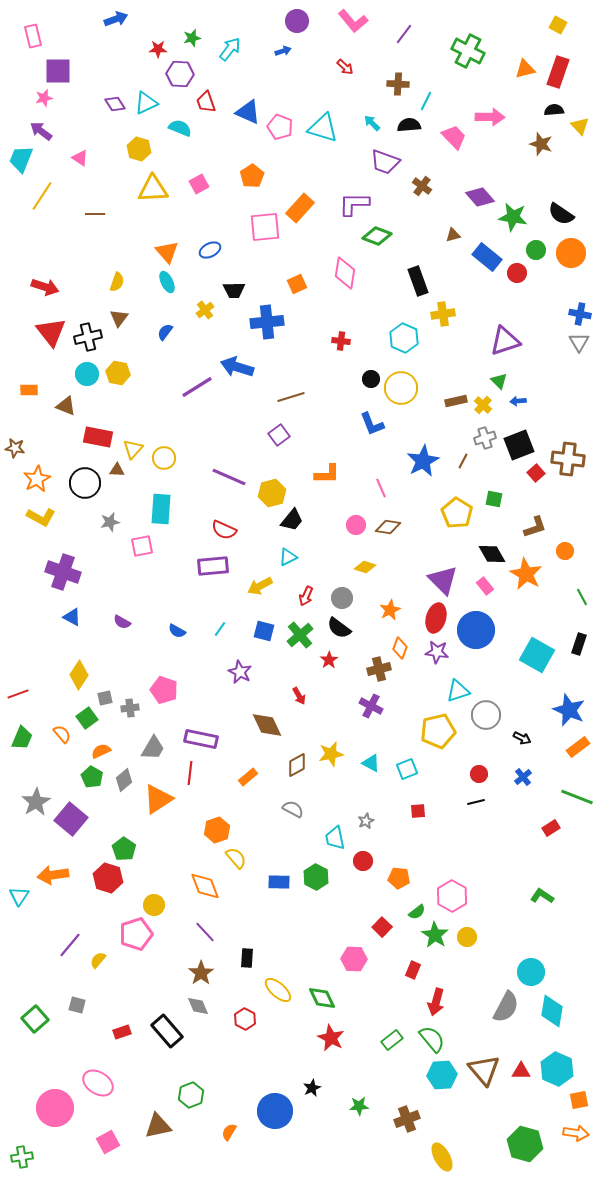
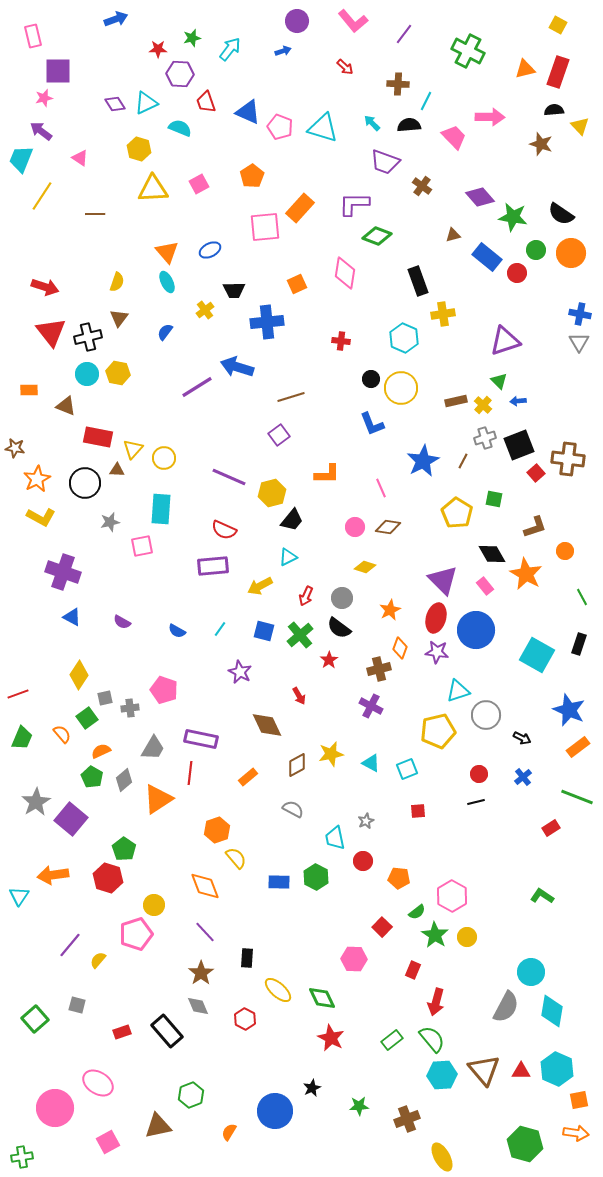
pink circle at (356, 525): moved 1 px left, 2 px down
